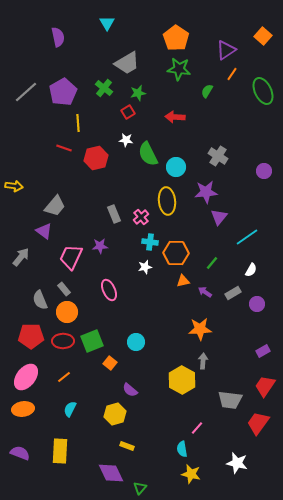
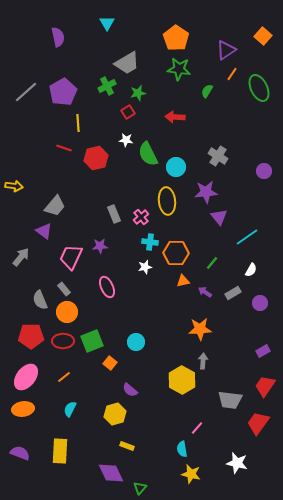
green cross at (104, 88): moved 3 px right, 2 px up; rotated 24 degrees clockwise
green ellipse at (263, 91): moved 4 px left, 3 px up
purple triangle at (219, 217): rotated 18 degrees counterclockwise
pink ellipse at (109, 290): moved 2 px left, 3 px up
purple circle at (257, 304): moved 3 px right, 1 px up
